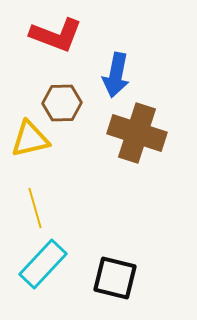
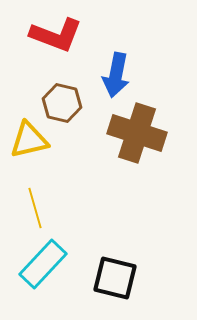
brown hexagon: rotated 15 degrees clockwise
yellow triangle: moved 1 px left, 1 px down
